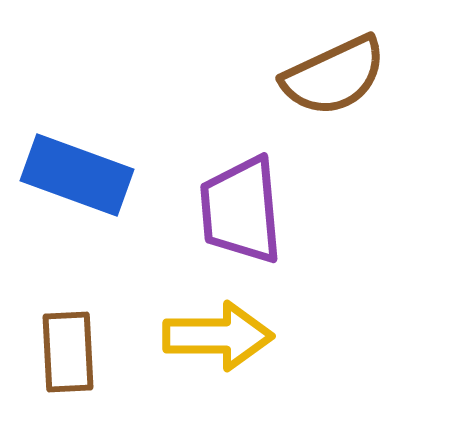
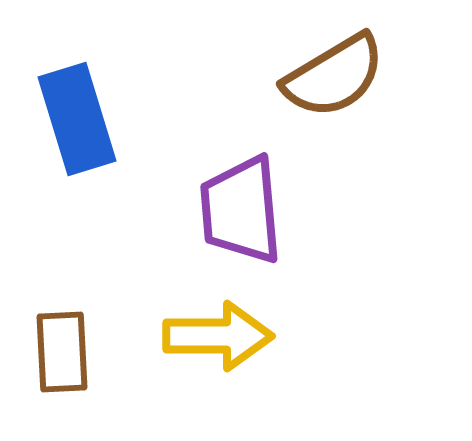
brown semicircle: rotated 6 degrees counterclockwise
blue rectangle: moved 56 px up; rotated 53 degrees clockwise
brown rectangle: moved 6 px left
